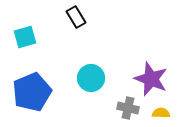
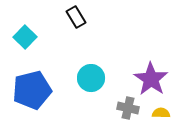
cyan square: rotated 30 degrees counterclockwise
purple star: rotated 12 degrees clockwise
blue pentagon: moved 2 px up; rotated 9 degrees clockwise
